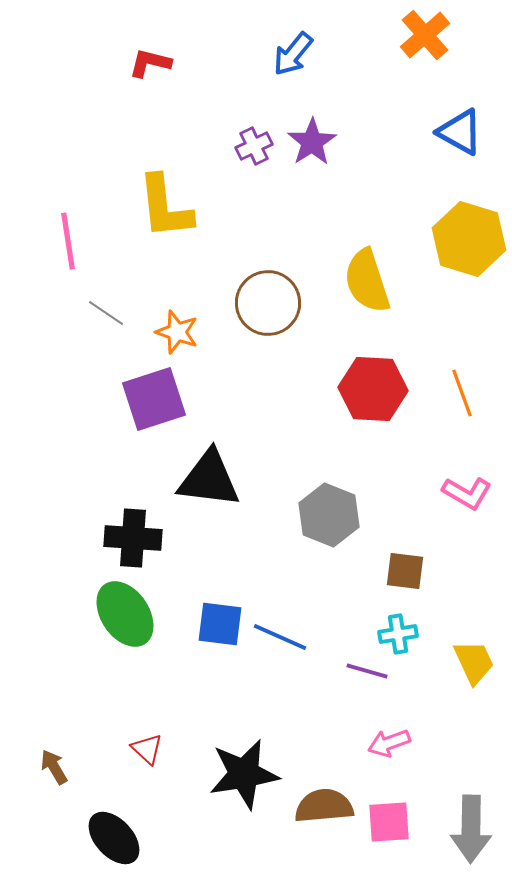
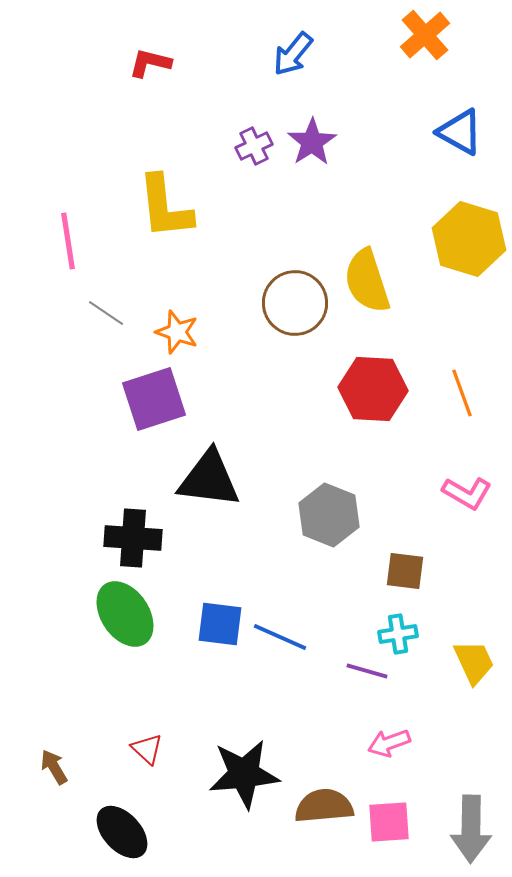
brown circle: moved 27 px right
black star: rotated 4 degrees clockwise
black ellipse: moved 8 px right, 6 px up
